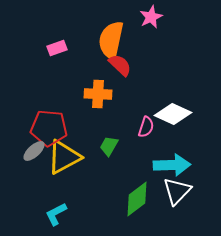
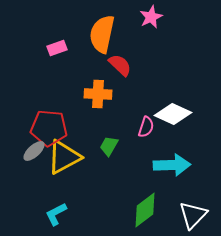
orange semicircle: moved 9 px left, 6 px up
white triangle: moved 16 px right, 24 px down
green diamond: moved 8 px right, 11 px down
